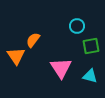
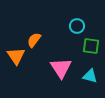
orange semicircle: moved 1 px right
green square: rotated 18 degrees clockwise
